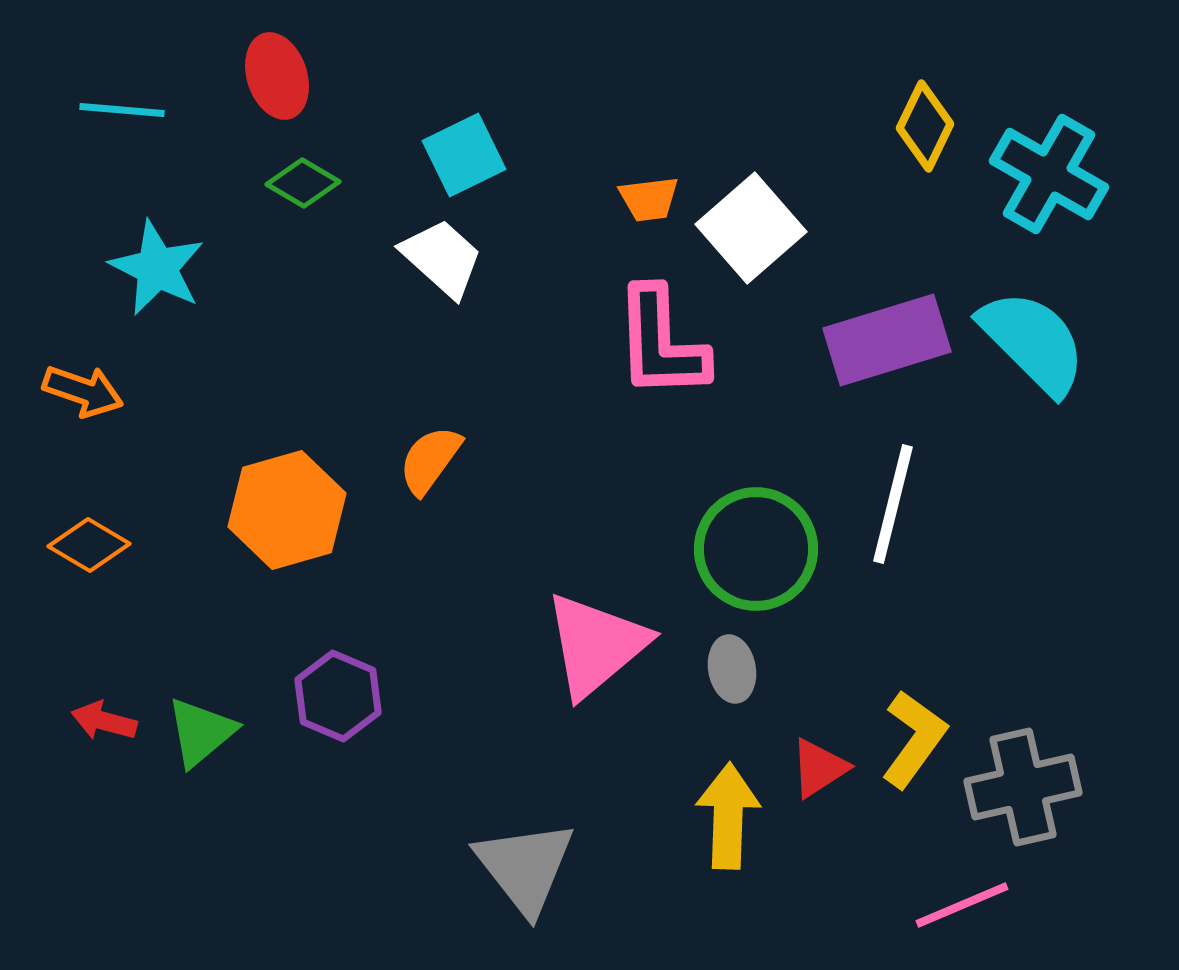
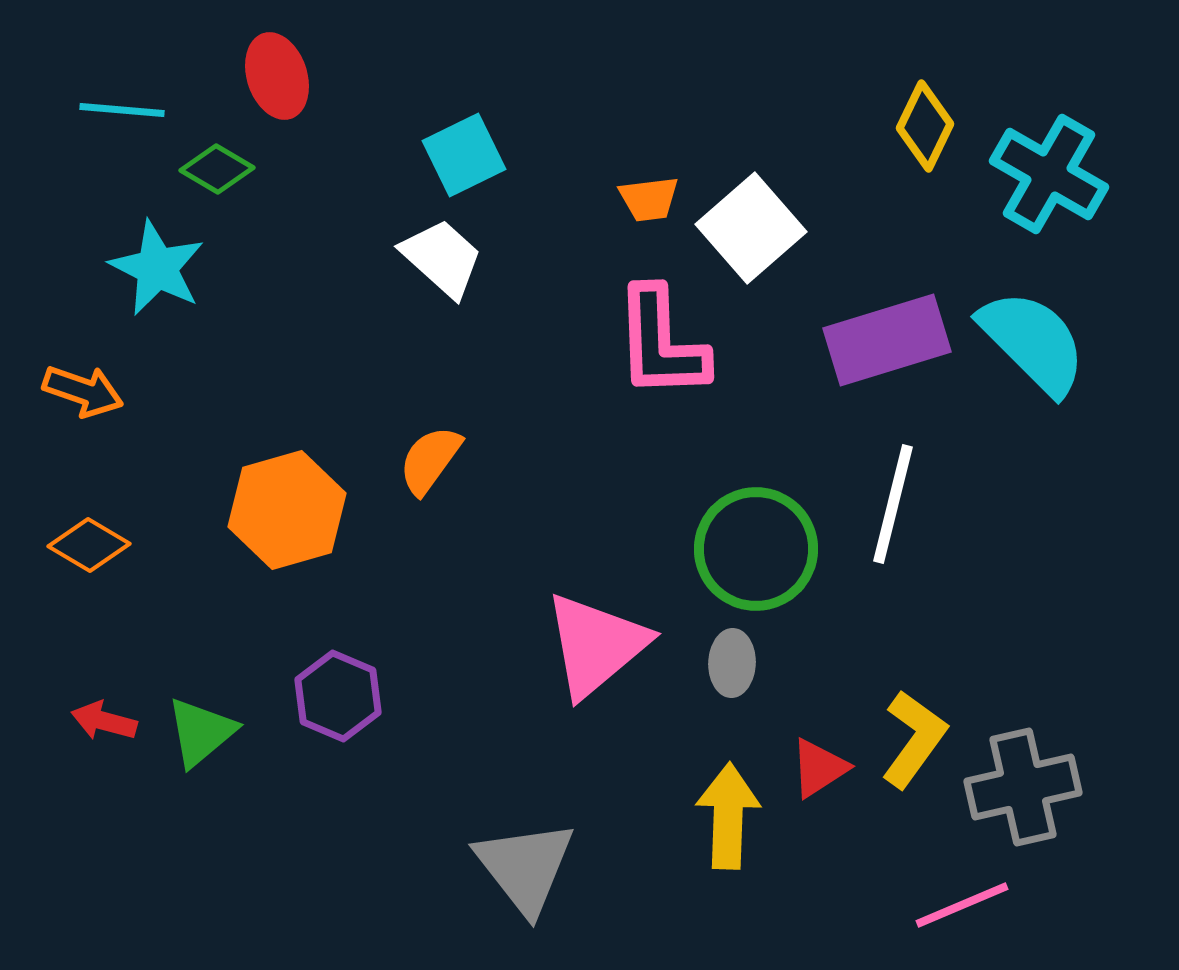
green diamond: moved 86 px left, 14 px up
gray ellipse: moved 6 px up; rotated 12 degrees clockwise
